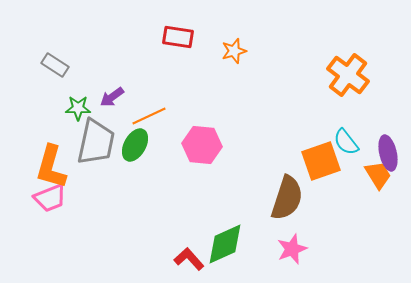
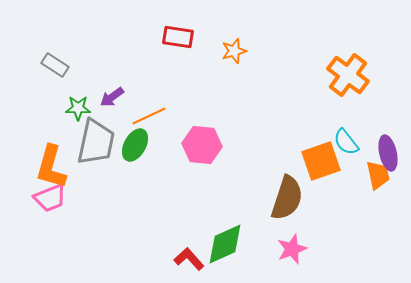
orange trapezoid: rotated 20 degrees clockwise
